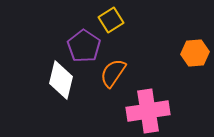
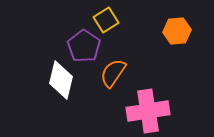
yellow square: moved 5 px left
orange hexagon: moved 18 px left, 22 px up
